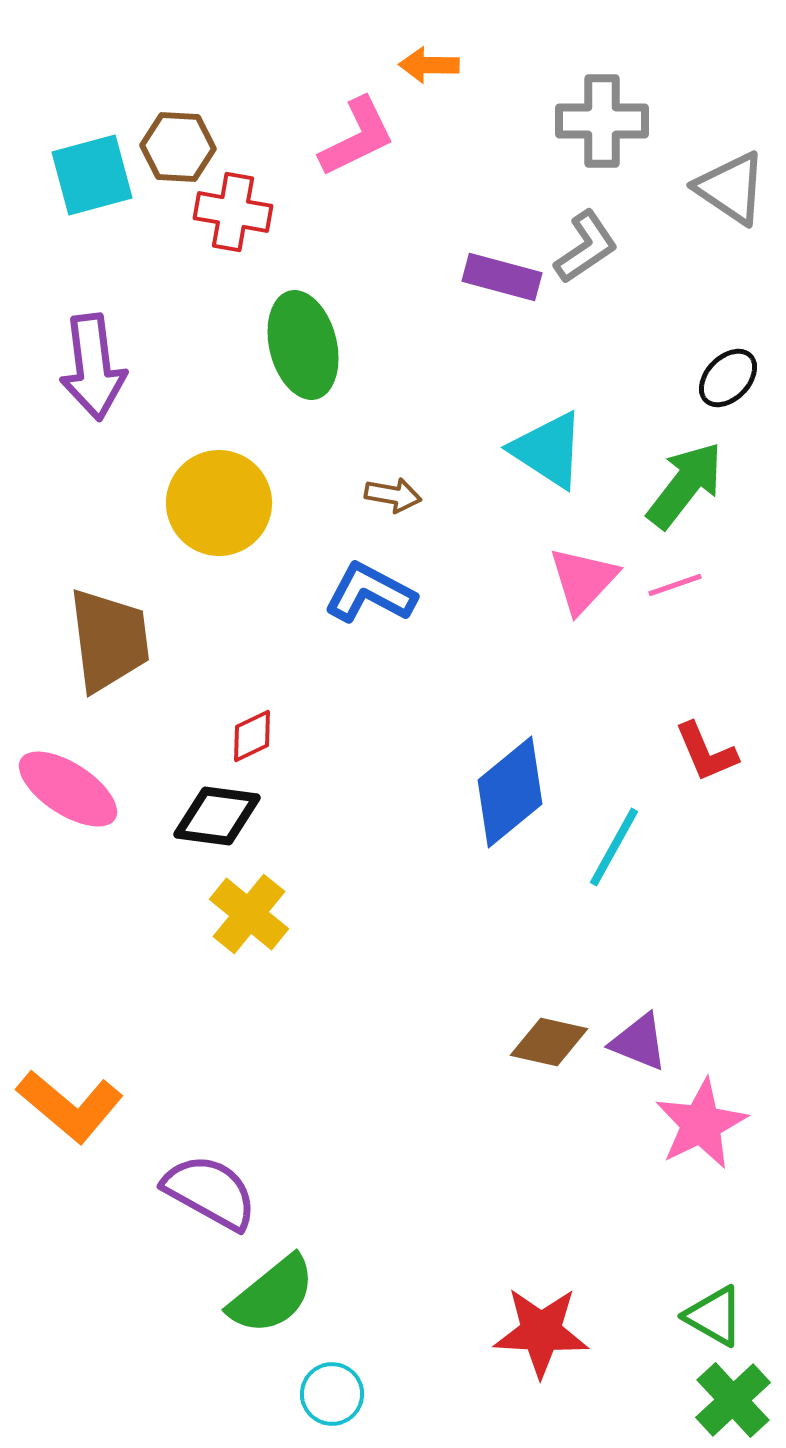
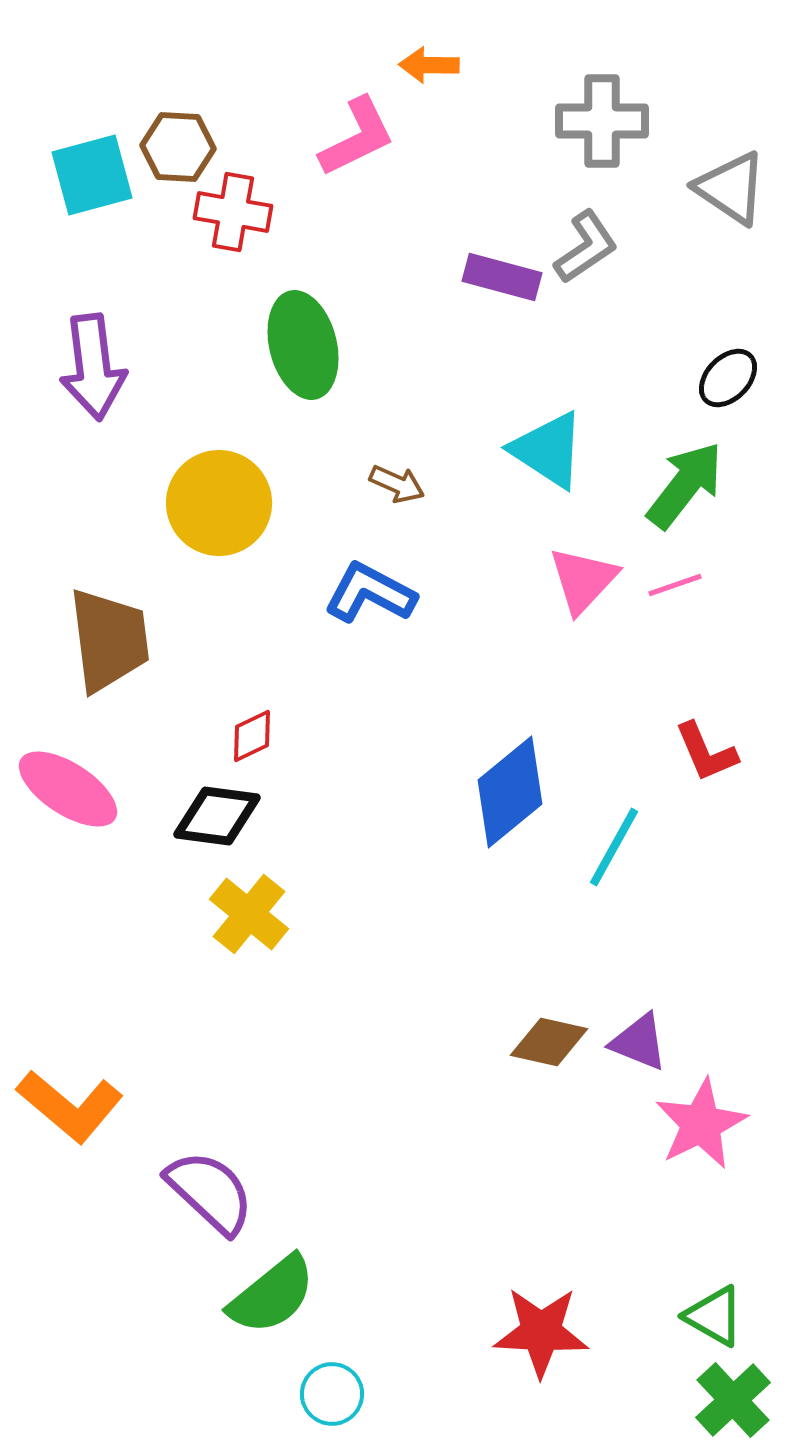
brown arrow: moved 4 px right, 11 px up; rotated 14 degrees clockwise
purple semicircle: rotated 14 degrees clockwise
